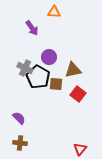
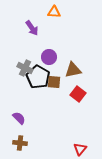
brown square: moved 2 px left, 2 px up
